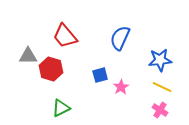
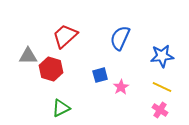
red trapezoid: rotated 88 degrees clockwise
blue star: moved 2 px right, 4 px up
